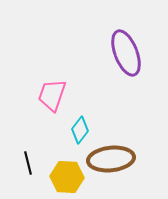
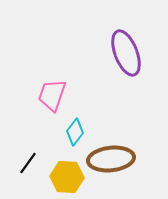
cyan diamond: moved 5 px left, 2 px down
black line: rotated 50 degrees clockwise
